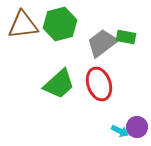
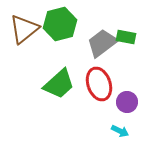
brown triangle: moved 1 px right, 4 px down; rotated 32 degrees counterclockwise
purple circle: moved 10 px left, 25 px up
